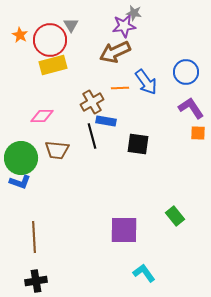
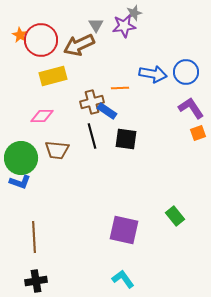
gray star: rotated 28 degrees counterclockwise
gray triangle: moved 25 px right
red circle: moved 9 px left
brown arrow: moved 36 px left, 7 px up
yellow rectangle: moved 11 px down
blue arrow: moved 7 px right, 8 px up; rotated 44 degrees counterclockwise
brown cross: rotated 15 degrees clockwise
blue rectangle: moved 1 px right, 10 px up; rotated 24 degrees clockwise
orange square: rotated 21 degrees counterclockwise
black square: moved 12 px left, 5 px up
purple square: rotated 12 degrees clockwise
cyan L-shape: moved 21 px left, 6 px down
